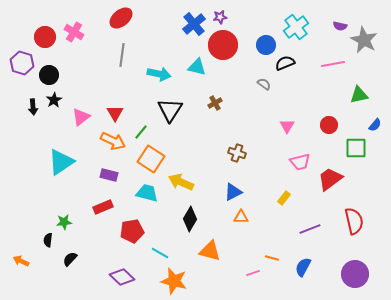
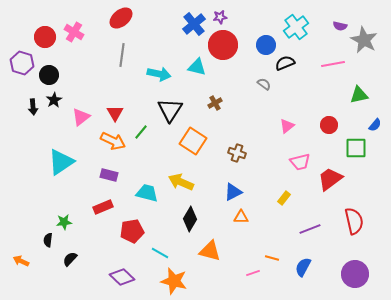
pink triangle at (287, 126): rotated 21 degrees clockwise
orange square at (151, 159): moved 42 px right, 18 px up
